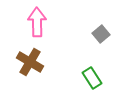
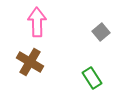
gray square: moved 2 px up
